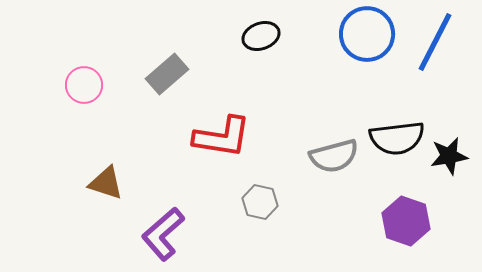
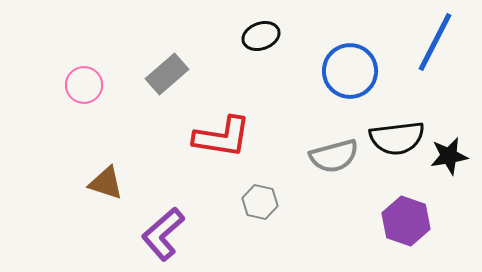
blue circle: moved 17 px left, 37 px down
